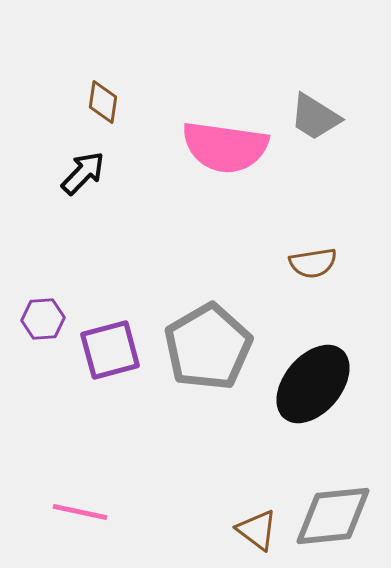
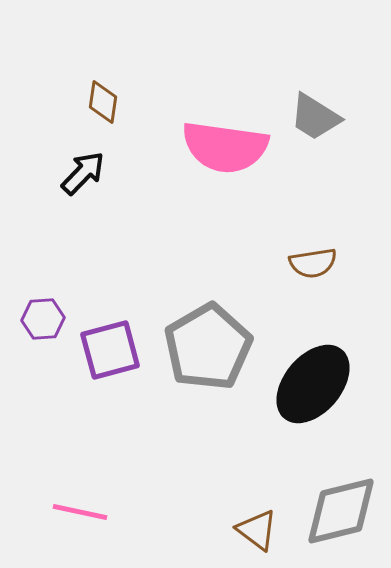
gray diamond: moved 8 px right, 5 px up; rotated 8 degrees counterclockwise
